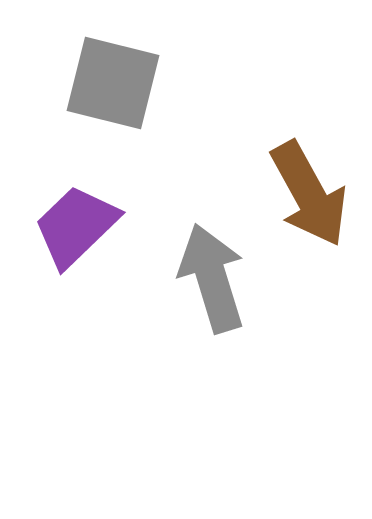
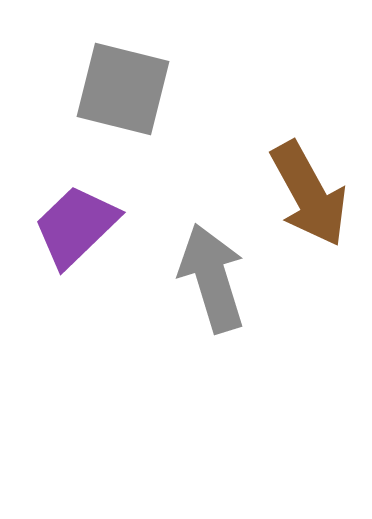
gray square: moved 10 px right, 6 px down
